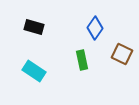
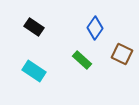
black rectangle: rotated 18 degrees clockwise
green rectangle: rotated 36 degrees counterclockwise
